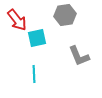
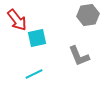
gray hexagon: moved 23 px right
cyan line: rotated 66 degrees clockwise
